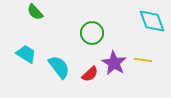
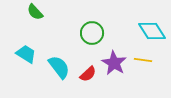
cyan diamond: moved 10 px down; rotated 12 degrees counterclockwise
red semicircle: moved 2 px left
